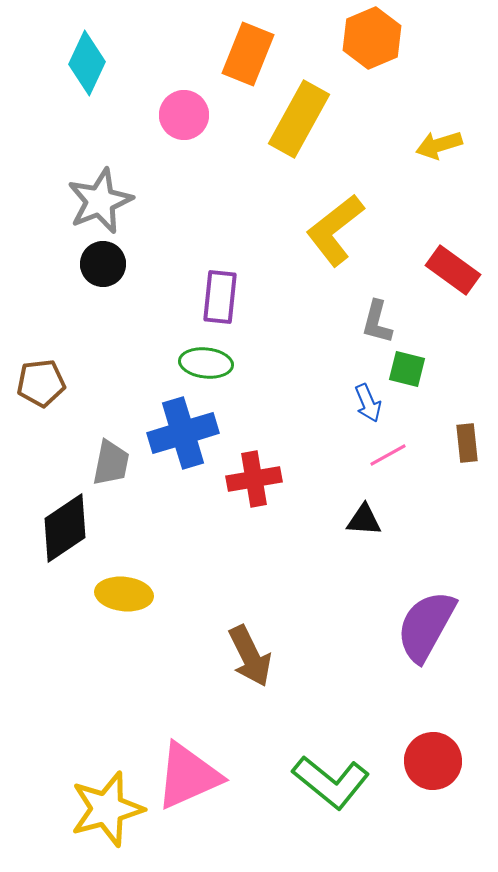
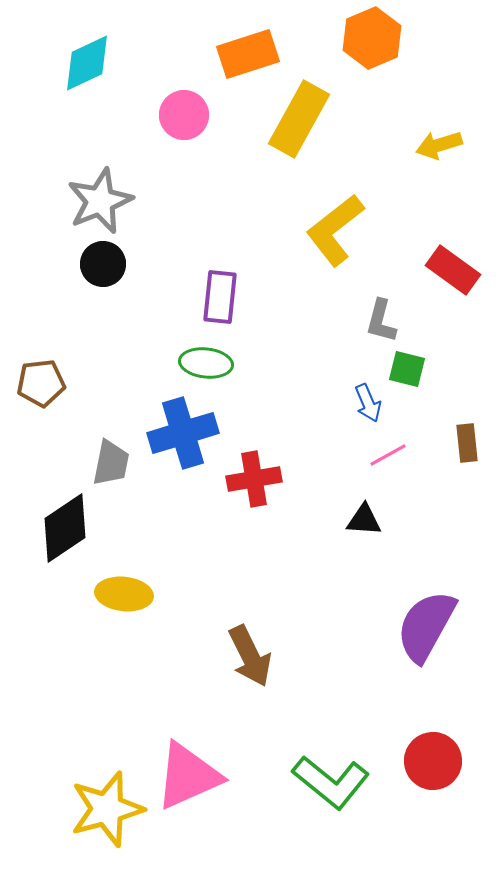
orange rectangle: rotated 50 degrees clockwise
cyan diamond: rotated 40 degrees clockwise
gray L-shape: moved 4 px right, 1 px up
